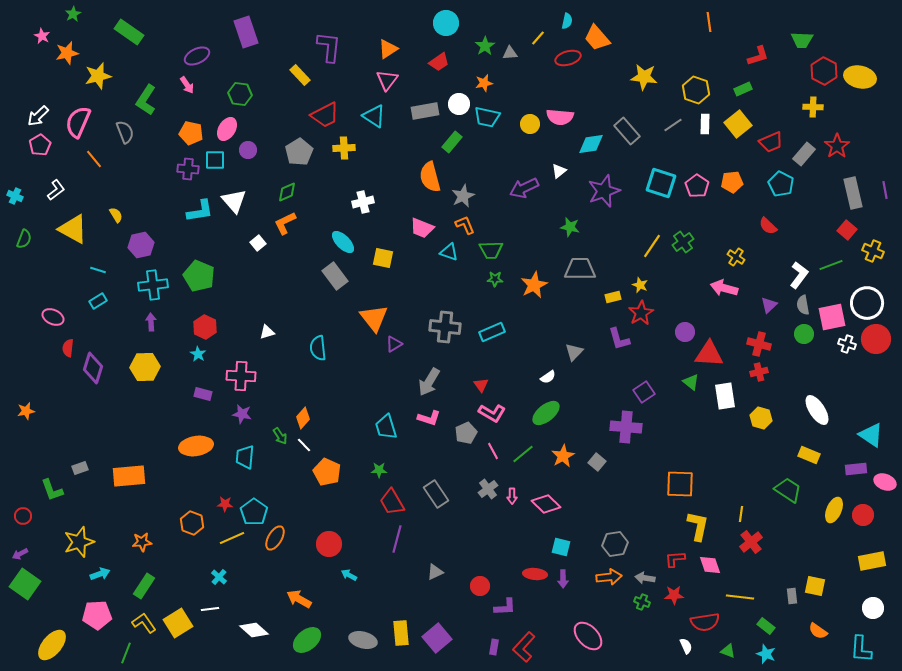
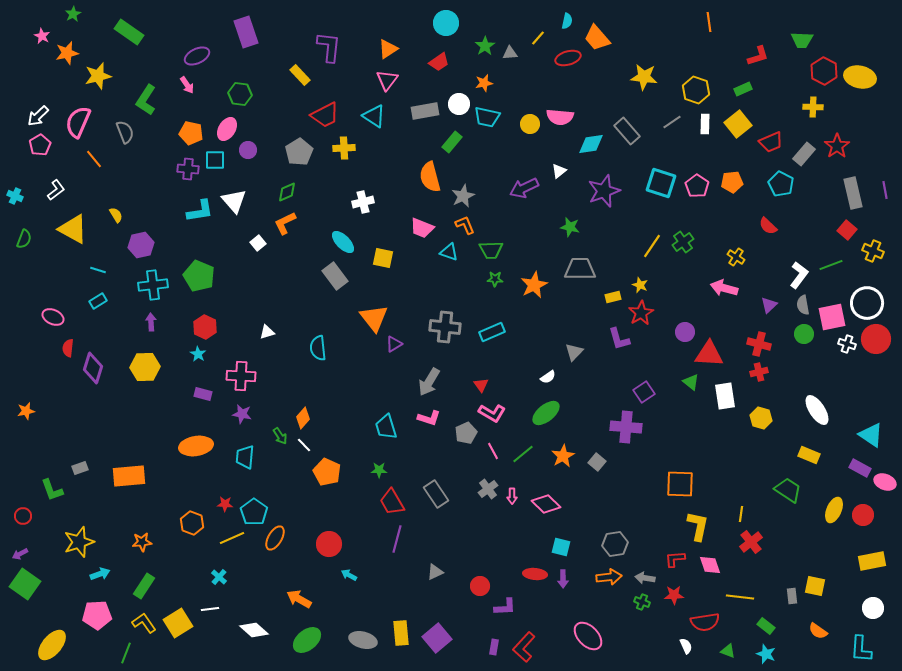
gray line at (673, 125): moved 1 px left, 3 px up
purple rectangle at (856, 469): moved 4 px right, 1 px up; rotated 35 degrees clockwise
